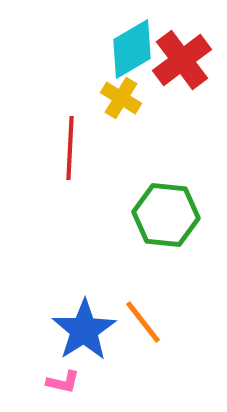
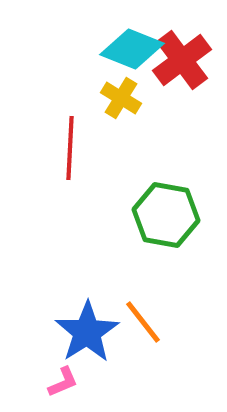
cyan diamond: rotated 52 degrees clockwise
green hexagon: rotated 4 degrees clockwise
blue star: moved 3 px right, 2 px down
pink L-shape: rotated 36 degrees counterclockwise
